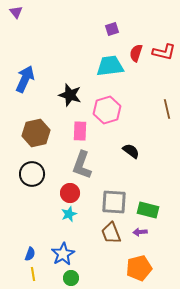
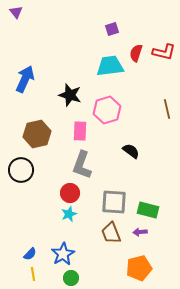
brown hexagon: moved 1 px right, 1 px down
black circle: moved 11 px left, 4 px up
blue semicircle: rotated 24 degrees clockwise
